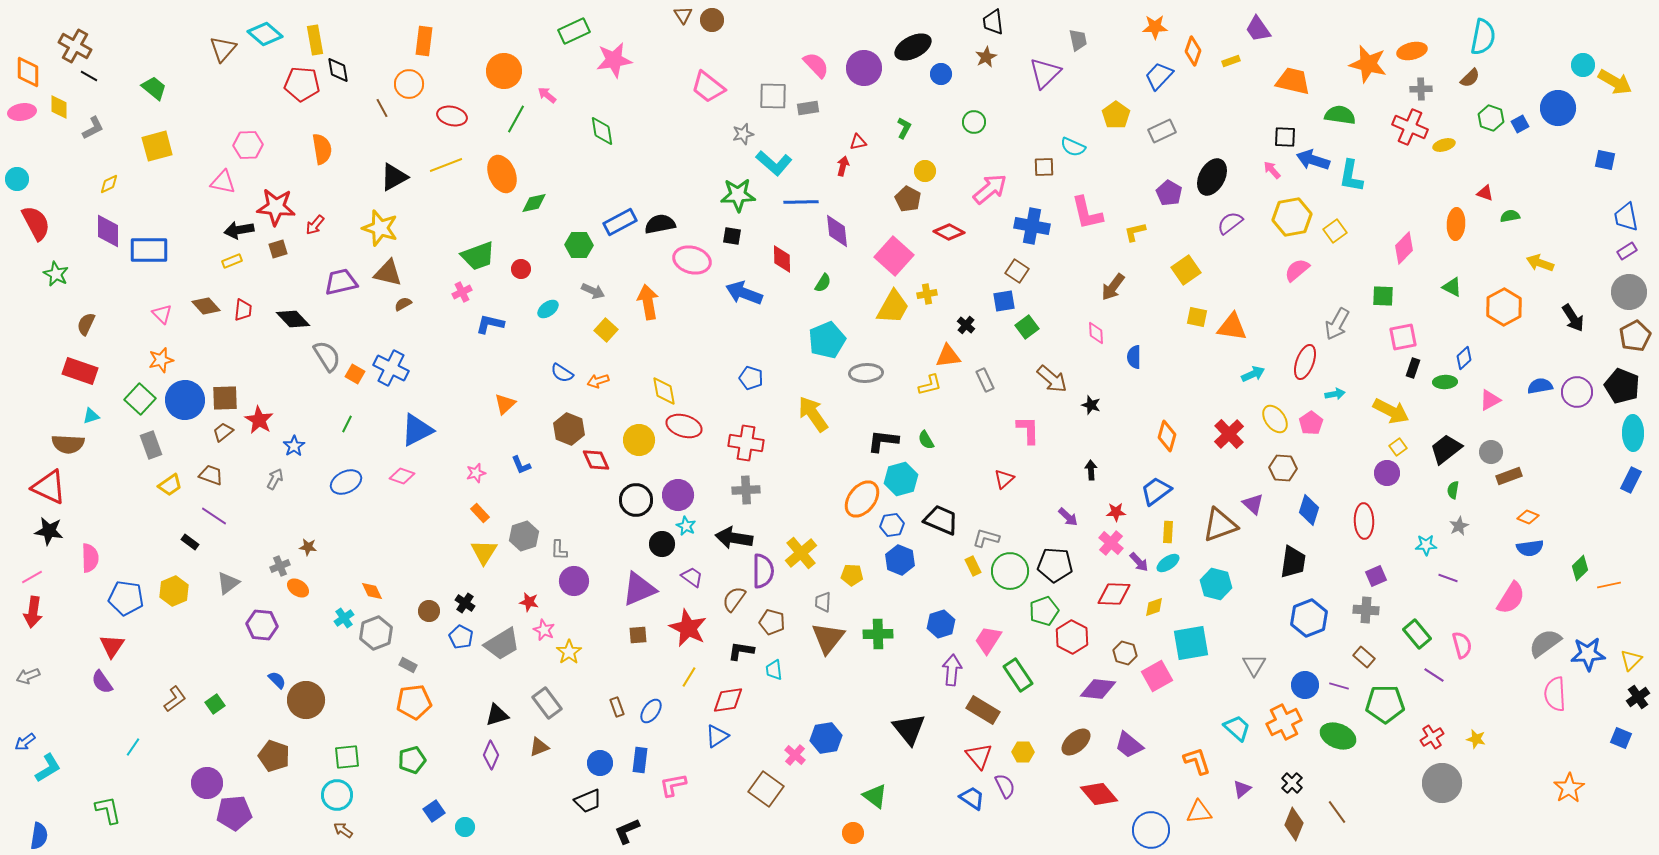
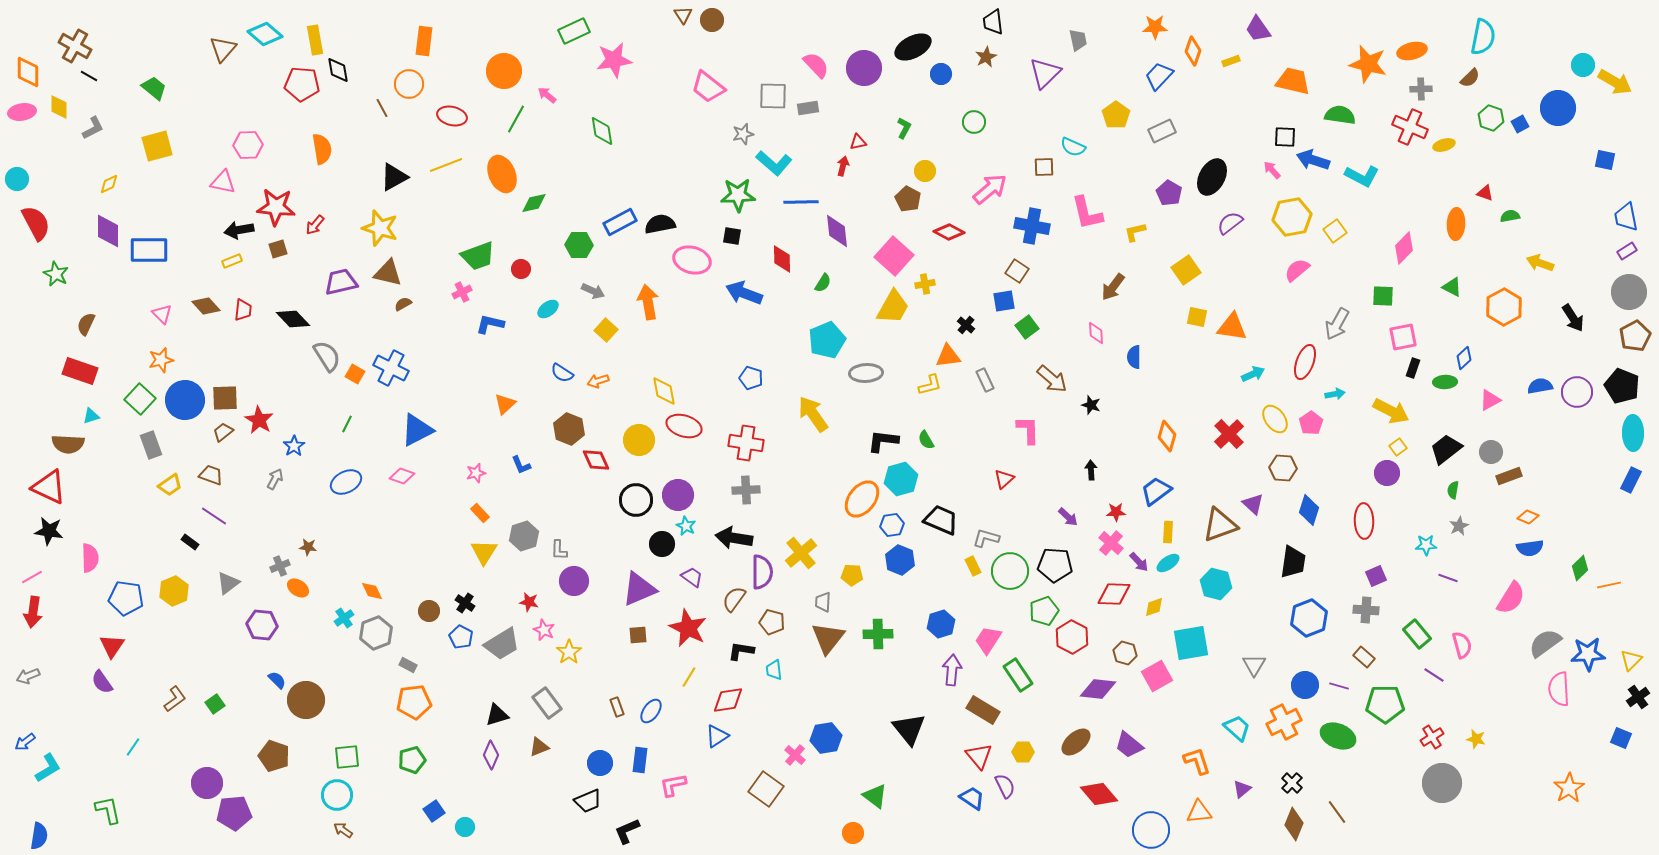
cyan L-shape at (1351, 176): moved 11 px right; rotated 72 degrees counterclockwise
yellow cross at (927, 294): moved 2 px left, 10 px up
purple semicircle at (763, 571): moved 1 px left, 1 px down
pink semicircle at (1555, 694): moved 4 px right, 5 px up
